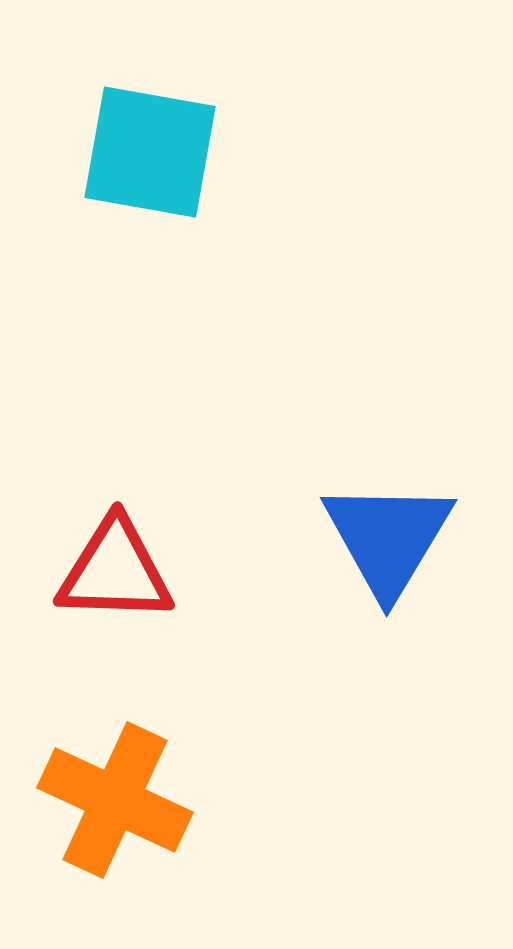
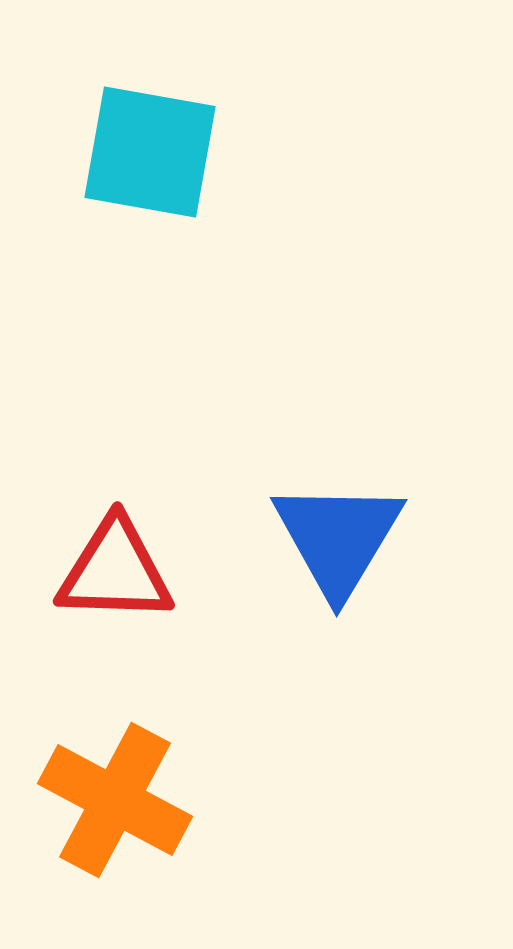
blue triangle: moved 50 px left
orange cross: rotated 3 degrees clockwise
